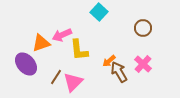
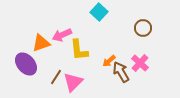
pink cross: moved 3 px left, 1 px up
brown arrow: moved 2 px right
